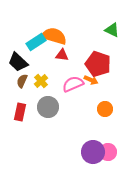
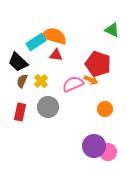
red triangle: moved 6 px left
purple circle: moved 1 px right, 6 px up
